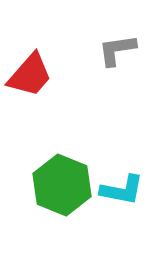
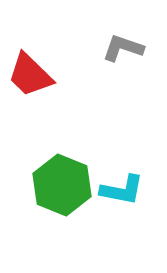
gray L-shape: moved 6 px right, 2 px up; rotated 27 degrees clockwise
red trapezoid: rotated 93 degrees clockwise
